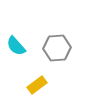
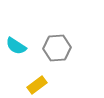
cyan semicircle: rotated 15 degrees counterclockwise
